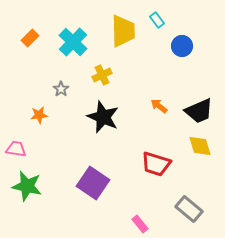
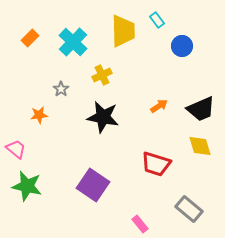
orange arrow: rotated 108 degrees clockwise
black trapezoid: moved 2 px right, 2 px up
black star: rotated 12 degrees counterclockwise
pink trapezoid: rotated 30 degrees clockwise
purple square: moved 2 px down
